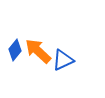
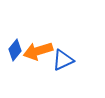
orange arrow: rotated 60 degrees counterclockwise
